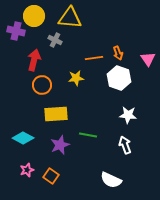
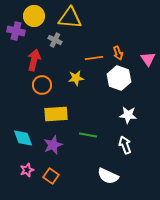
cyan diamond: rotated 40 degrees clockwise
purple star: moved 7 px left
white semicircle: moved 3 px left, 4 px up
